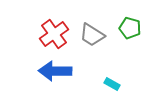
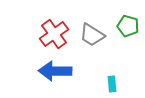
green pentagon: moved 2 px left, 2 px up
cyan rectangle: rotated 56 degrees clockwise
